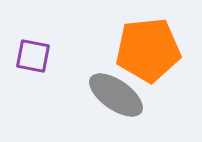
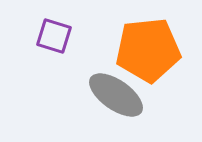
purple square: moved 21 px right, 20 px up; rotated 6 degrees clockwise
